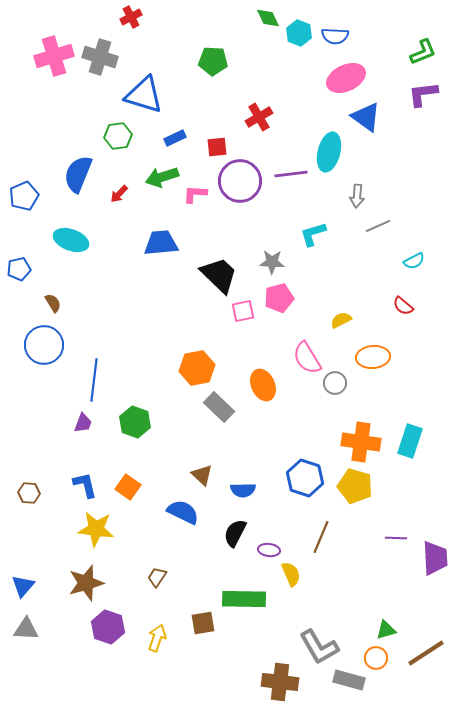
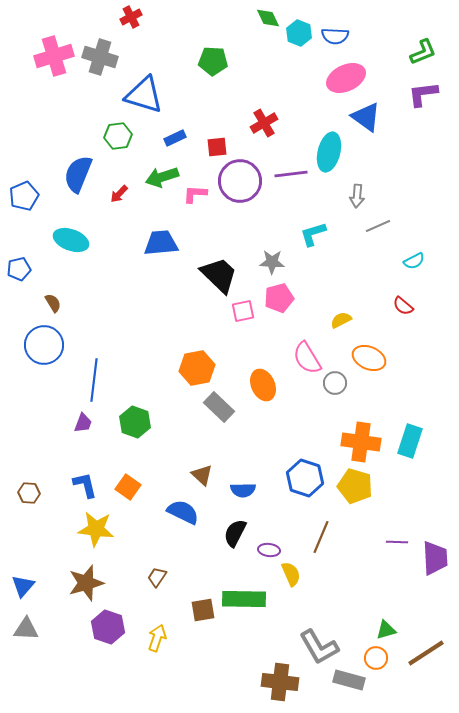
red cross at (259, 117): moved 5 px right, 6 px down
orange ellipse at (373, 357): moved 4 px left, 1 px down; rotated 28 degrees clockwise
purple line at (396, 538): moved 1 px right, 4 px down
brown square at (203, 623): moved 13 px up
